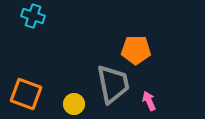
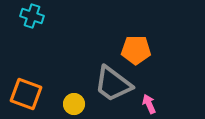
cyan cross: moved 1 px left
gray trapezoid: rotated 138 degrees clockwise
pink arrow: moved 3 px down
